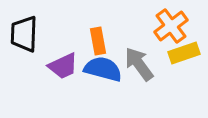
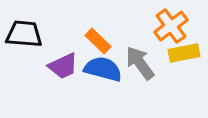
black trapezoid: rotated 93 degrees clockwise
orange rectangle: rotated 36 degrees counterclockwise
yellow rectangle: rotated 8 degrees clockwise
gray arrow: moved 1 px right, 1 px up
